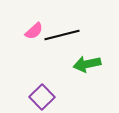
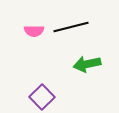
pink semicircle: rotated 42 degrees clockwise
black line: moved 9 px right, 8 px up
